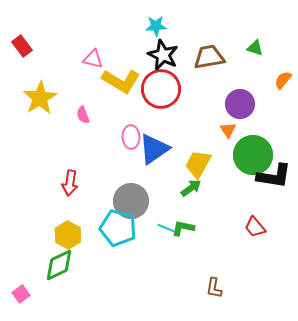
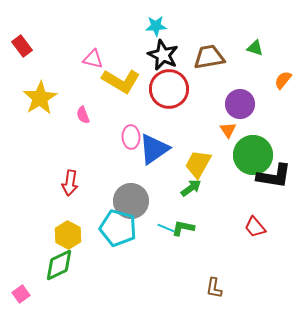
red circle: moved 8 px right
